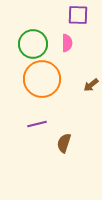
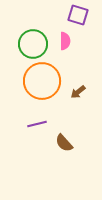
purple square: rotated 15 degrees clockwise
pink semicircle: moved 2 px left, 2 px up
orange circle: moved 2 px down
brown arrow: moved 13 px left, 7 px down
brown semicircle: rotated 60 degrees counterclockwise
